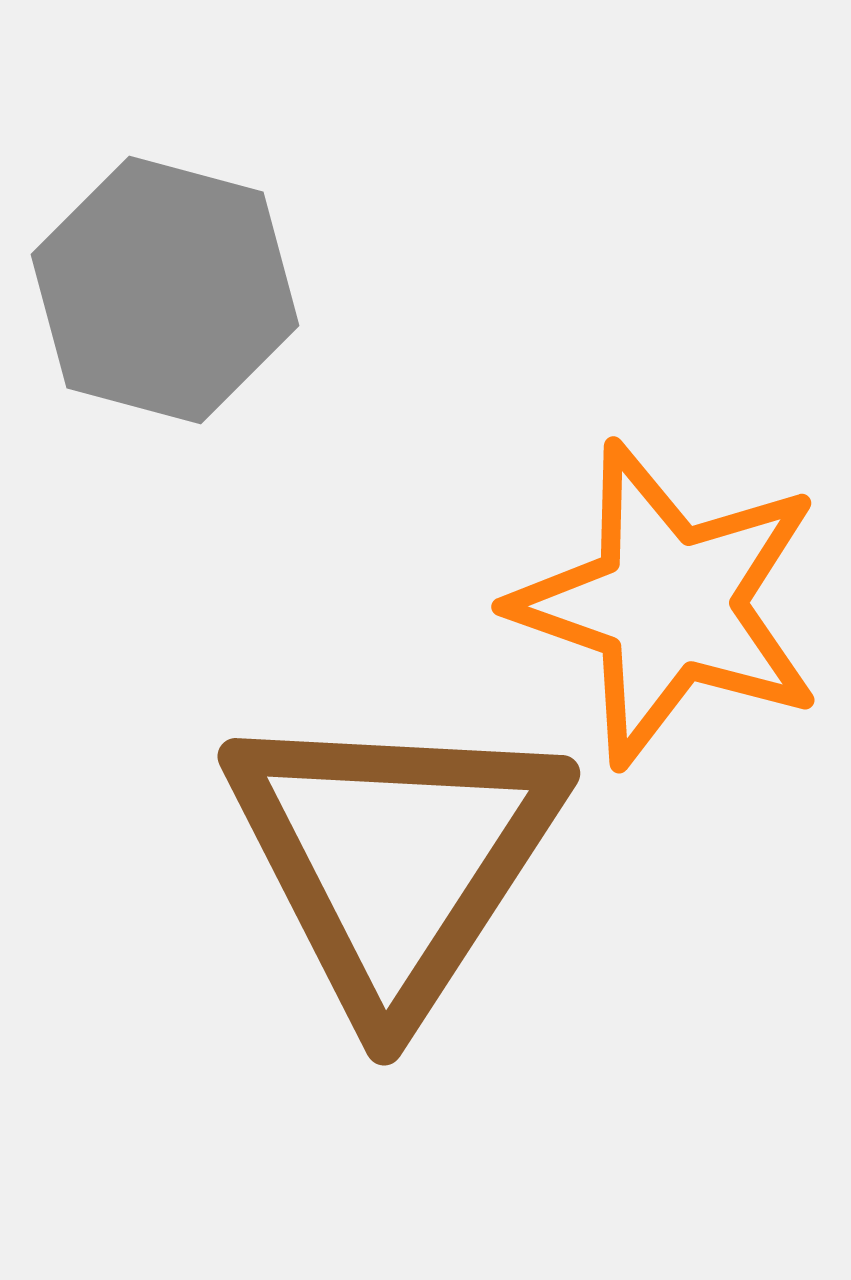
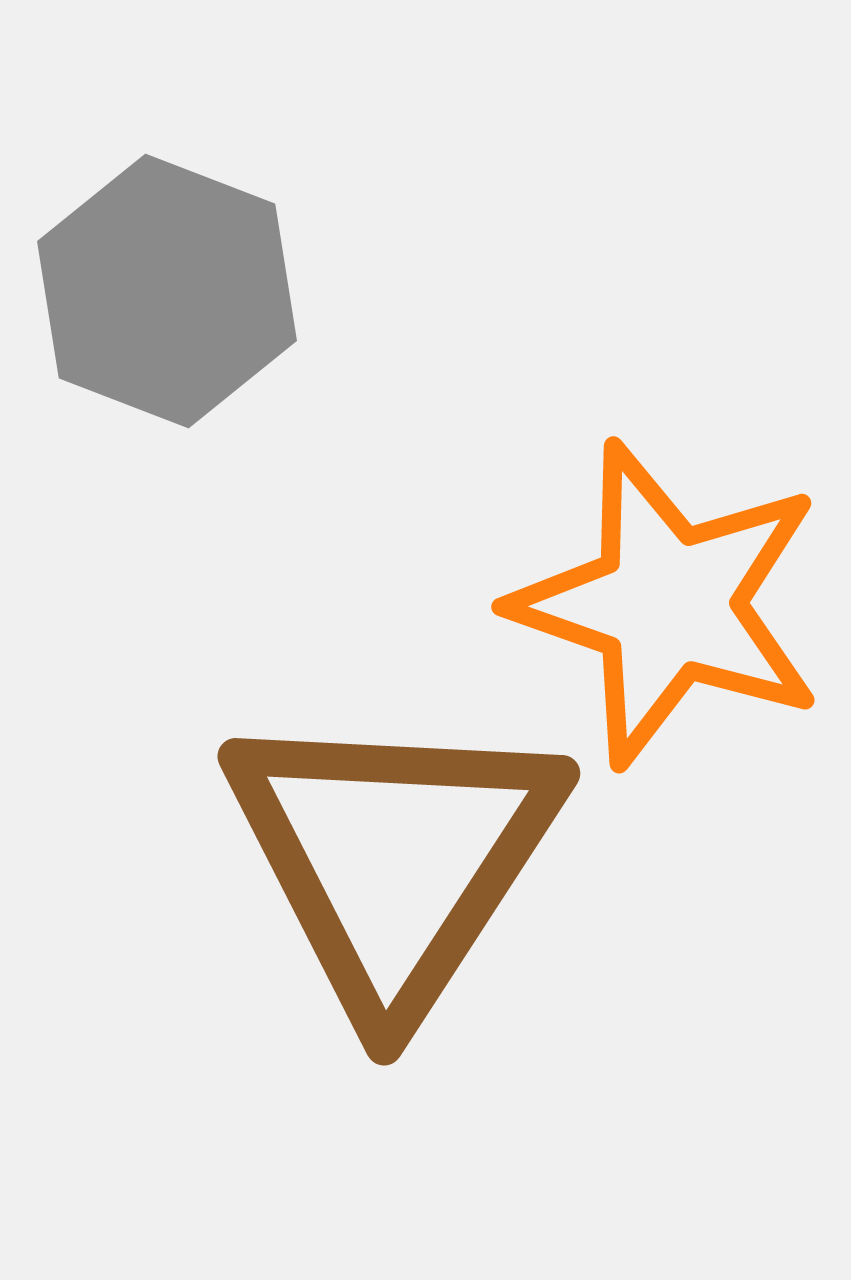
gray hexagon: moved 2 px right, 1 px down; rotated 6 degrees clockwise
